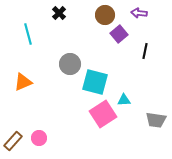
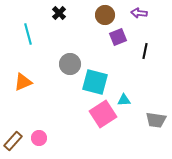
purple square: moved 1 px left, 3 px down; rotated 18 degrees clockwise
